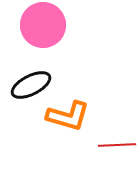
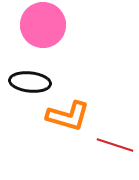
black ellipse: moved 1 px left, 3 px up; rotated 33 degrees clockwise
red line: moved 2 px left; rotated 21 degrees clockwise
